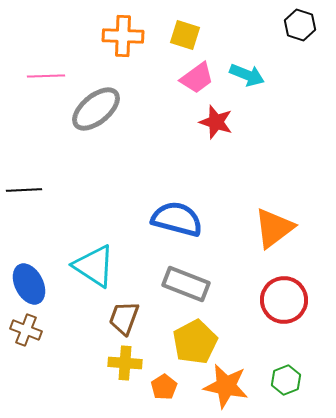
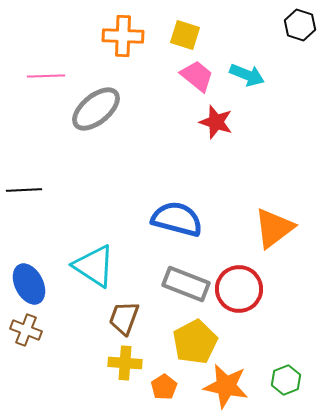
pink trapezoid: moved 2 px up; rotated 105 degrees counterclockwise
red circle: moved 45 px left, 11 px up
